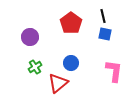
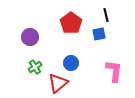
black line: moved 3 px right, 1 px up
blue square: moved 6 px left; rotated 24 degrees counterclockwise
